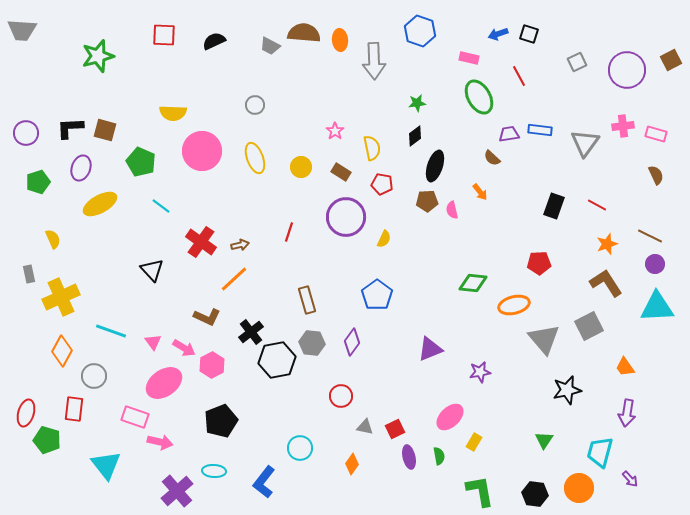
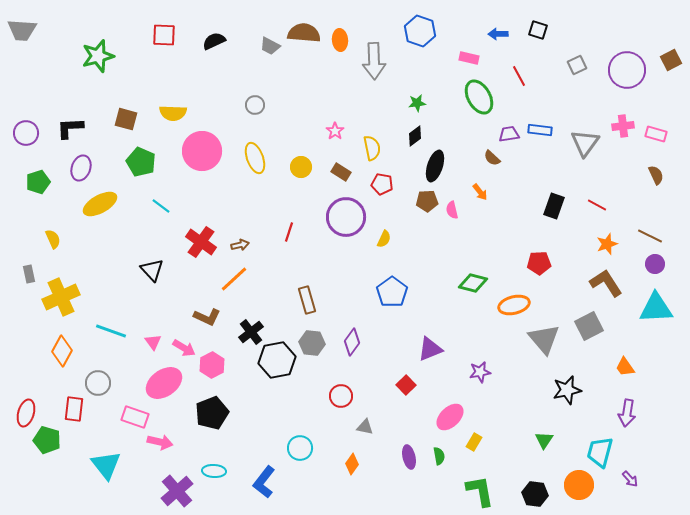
blue arrow at (498, 34): rotated 18 degrees clockwise
black square at (529, 34): moved 9 px right, 4 px up
gray square at (577, 62): moved 3 px down
brown square at (105, 130): moved 21 px right, 11 px up
green diamond at (473, 283): rotated 8 degrees clockwise
blue pentagon at (377, 295): moved 15 px right, 3 px up
cyan triangle at (657, 307): moved 1 px left, 1 px down
gray circle at (94, 376): moved 4 px right, 7 px down
black pentagon at (221, 421): moved 9 px left, 8 px up
red square at (395, 429): moved 11 px right, 44 px up; rotated 18 degrees counterclockwise
orange circle at (579, 488): moved 3 px up
